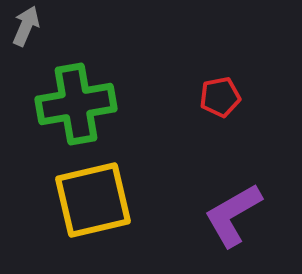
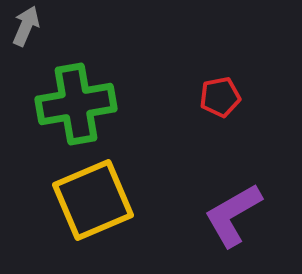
yellow square: rotated 10 degrees counterclockwise
